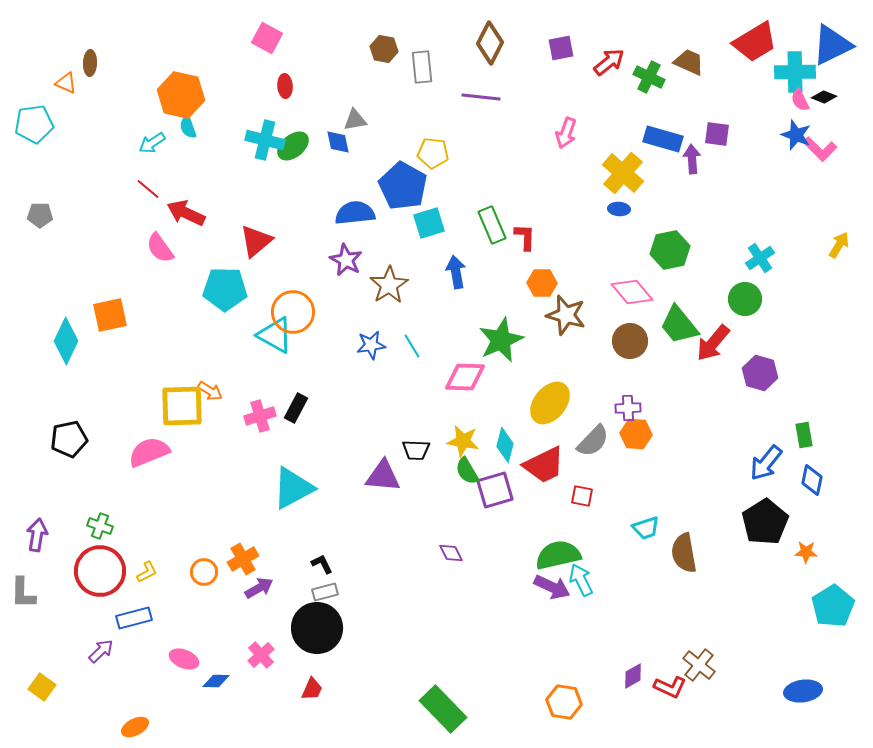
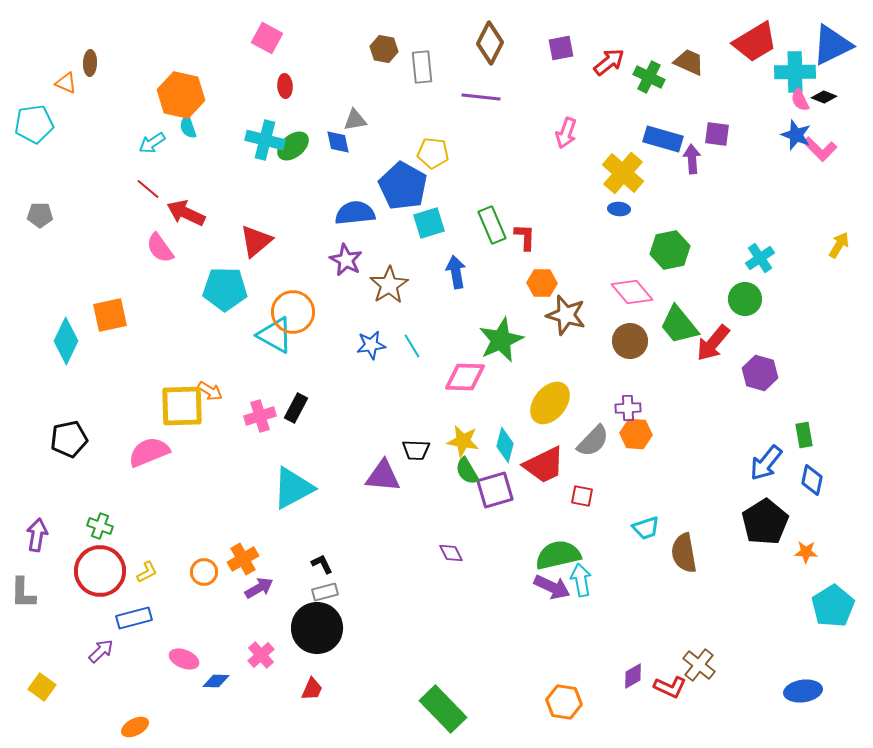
cyan arrow at (581, 580): rotated 16 degrees clockwise
